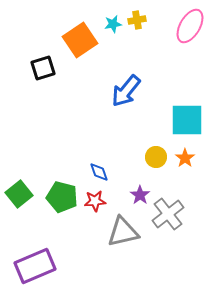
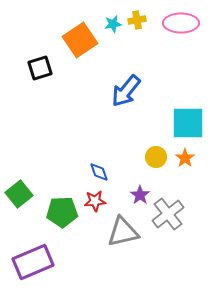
pink ellipse: moved 9 px left, 3 px up; rotated 60 degrees clockwise
black square: moved 3 px left
cyan square: moved 1 px right, 3 px down
green pentagon: moved 15 px down; rotated 16 degrees counterclockwise
purple rectangle: moved 2 px left, 4 px up
